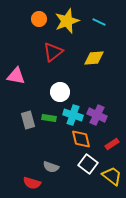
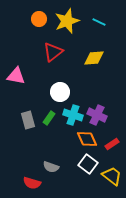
green rectangle: rotated 64 degrees counterclockwise
orange diamond: moved 6 px right; rotated 10 degrees counterclockwise
